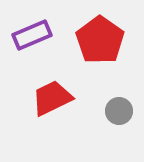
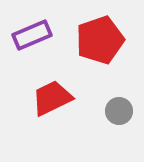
red pentagon: rotated 18 degrees clockwise
